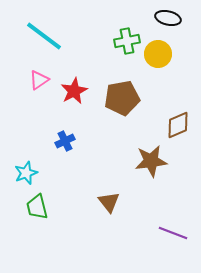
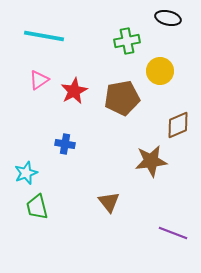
cyan line: rotated 27 degrees counterclockwise
yellow circle: moved 2 px right, 17 px down
blue cross: moved 3 px down; rotated 36 degrees clockwise
